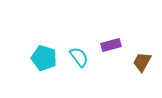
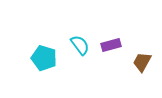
cyan semicircle: moved 1 px right, 12 px up
